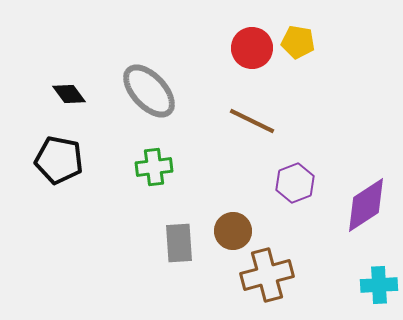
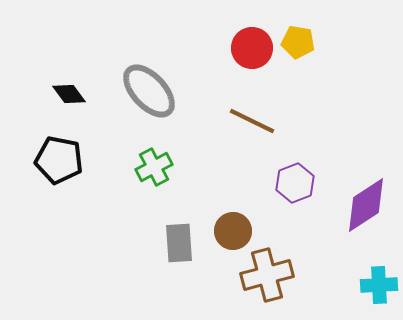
green cross: rotated 21 degrees counterclockwise
